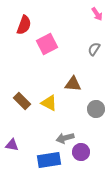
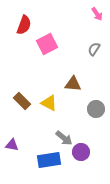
gray arrow: moved 1 px left; rotated 126 degrees counterclockwise
